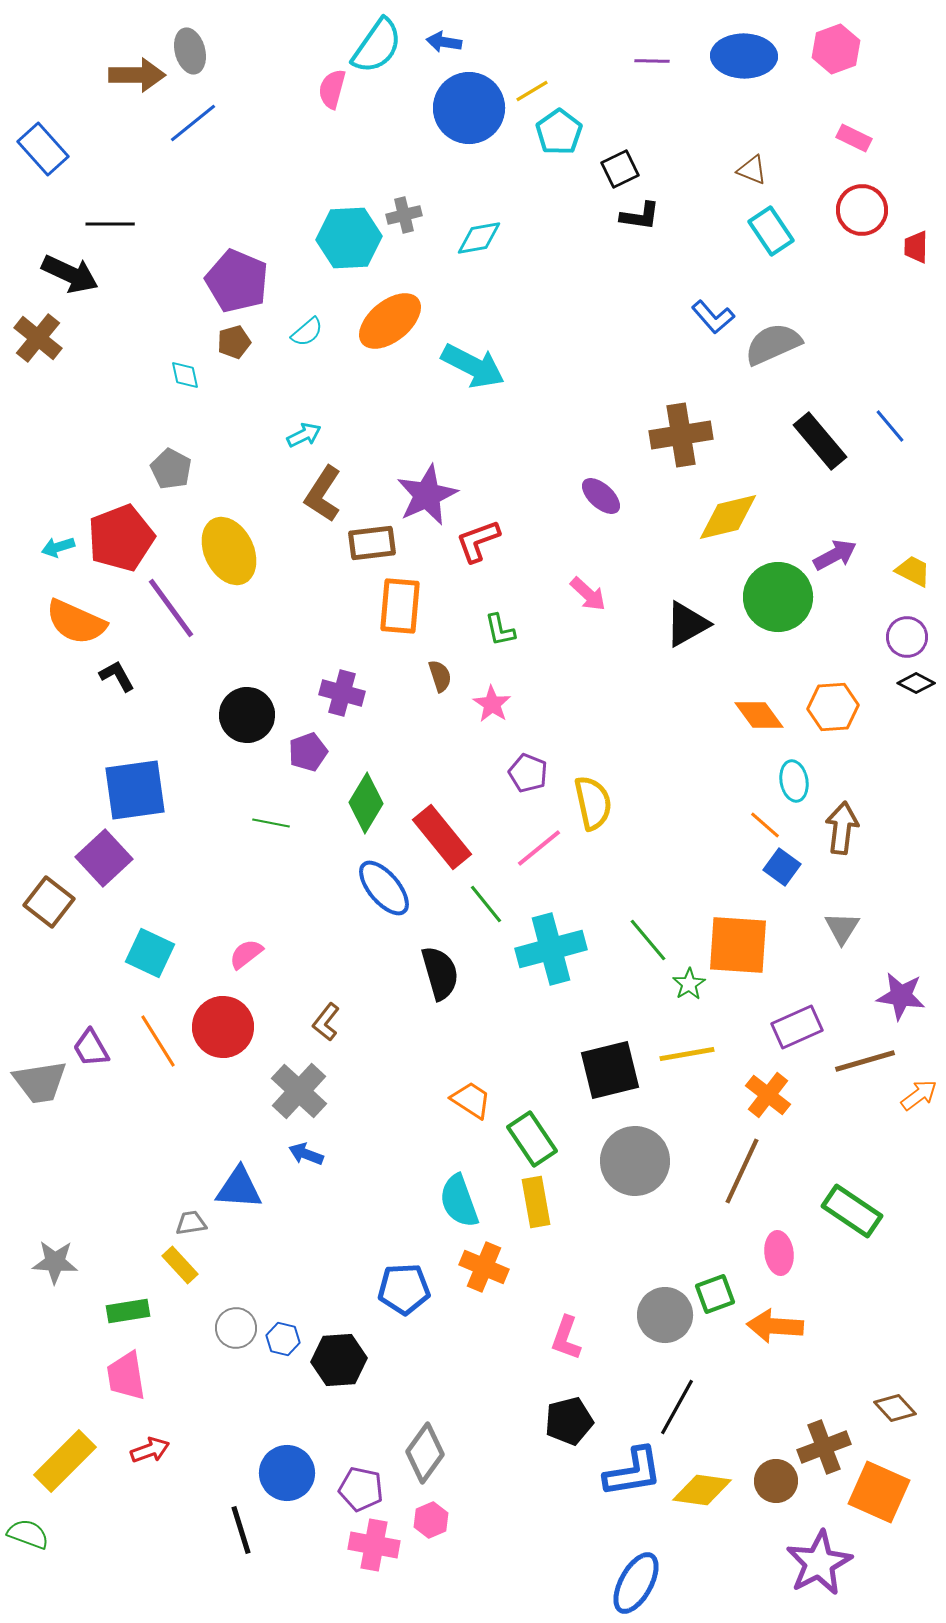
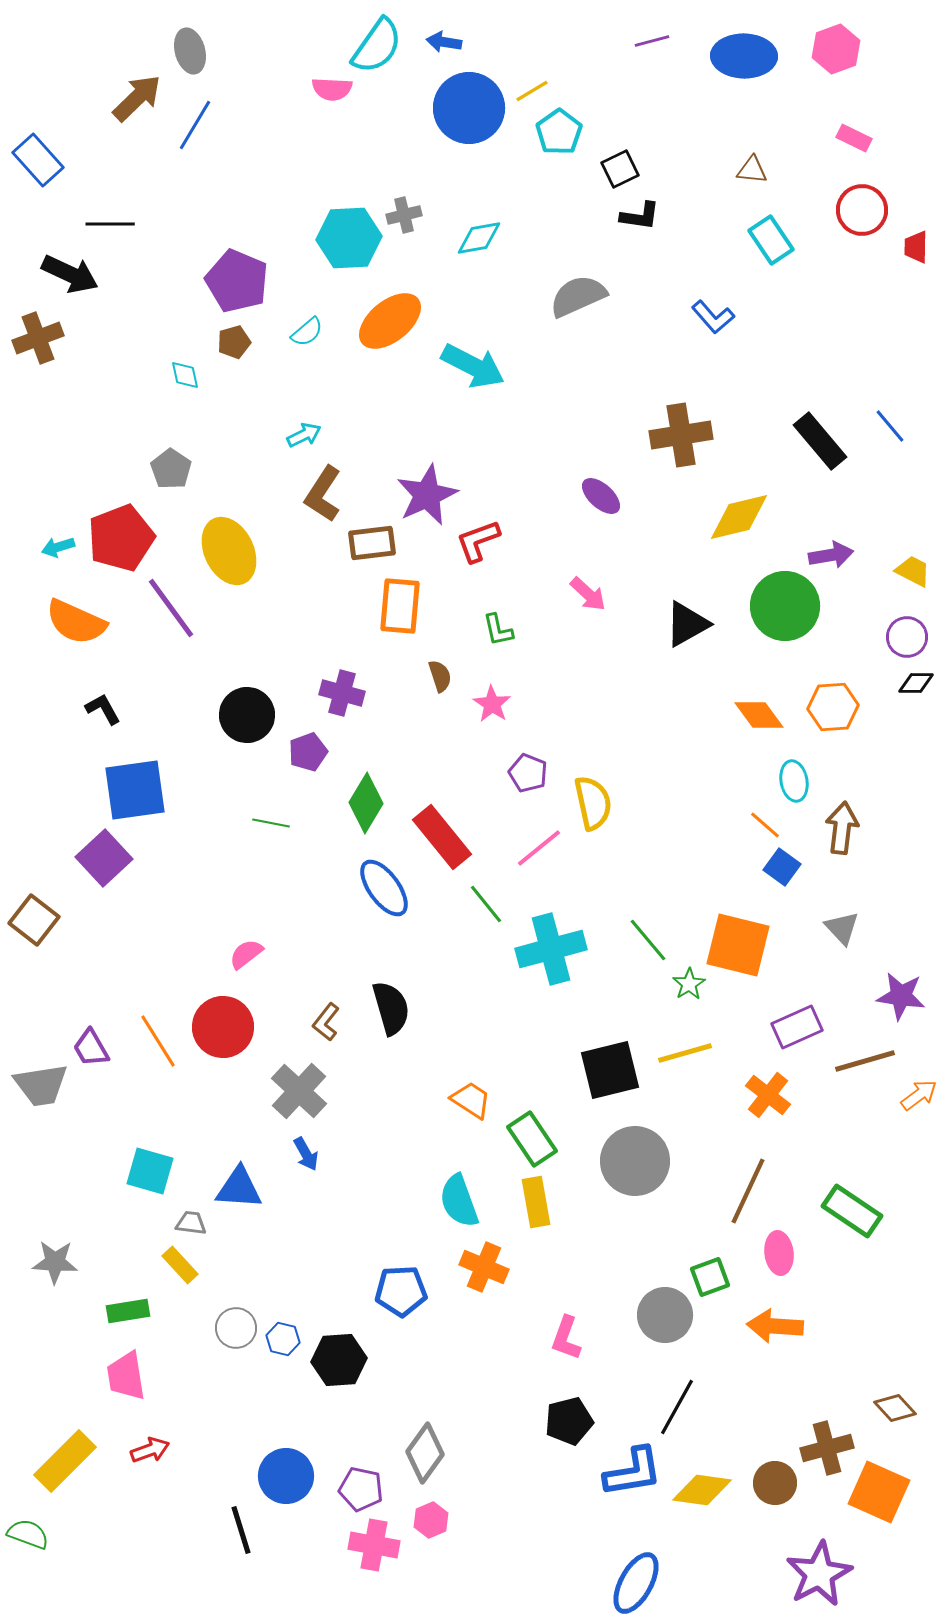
purple line at (652, 61): moved 20 px up; rotated 16 degrees counterclockwise
brown arrow at (137, 75): moved 23 px down; rotated 44 degrees counterclockwise
pink semicircle at (332, 89): rotated 102 degrees counterclockwise
blue line at (193, 123): moved 2 px right, 2 px down; rotated 20 degrees counterclockwise
blue rectangle at (43, 149): moved 5 px left, 11 px down
brown triangle at (752, 170): rotated 16 degrees counterclockwise
cyan rectangle at (771, 231): moved 9 px down
brown cross at (38, 338): rotated 30 degrees clockwise
gray semicircle at (773, 344): moved 195 px left, 48 px up
gray pentagon at (171, 469): rotated 6 degrees clockwise
yellow diamond at (728, 517): moved 11 px right
purple arrow at (835, 555): moved 4 px left; rotated 18 degrees clockwise
green circle at (778, 597): moved 7 px right, 9 px down
green L-shape at (500, 630): moved 2 px left
black L-shape at (117, 676): moved 14 px left, 33 px down
black diamond at (916, 683): rotated 27 degrees counterclockwise
blue ellipse at (384, 888): rotated 4 degrees clockwise
brown square at (49, 902): moved 15 px left, 18 px down
gray triangle at (842, 928): rotated 15 degrees counterclockwise
orange square at (738, 945): rotated 10 degrees clockwise
cyan square at (150, 953): moved 218 px down; rotated 9 degrees counterclockwise
black semicircle at (440, 973): moved 49 px left, 35 px down
yellow line at (687, 1054): moved 2 px left, 1 px up; rotated 6 degrees counterclockwise
gray trapezoid at (40, 1082): moved 1 px right, 3 px down
blue arrow at (306, 1154): rotated 140 degrees counterclockwise
brown line at (742, 1171): moved 6 px right, 20 px down
gray trapezoid at (191, 1223): rotated 16 degrees clockwise
blue pentagon at (404, 1289): moved 3 px left, 2 px down
green square at (715, 1294): moved 5 px left, 17 px up
brown cross at (824, 1447): moved 3 px right, 1 px down; rotated 6 degrees clockwise
blue circle at (287, 1473): moved 1 px left, 3 px down
brown circle at (776, 1481): moved 1 px left, 2 px down
purple star at (819, 1563): moved 11 px down
